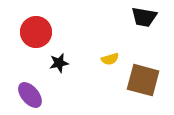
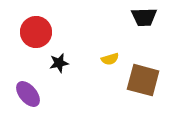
black trapezoid: rotated 12 degrees counterclockwise
purple ellipse: moved 2 px left, 1 px up
